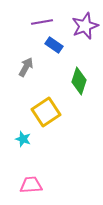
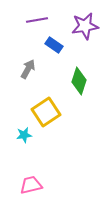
purple line: moved 5 px left, 2 px up
purple star: rotated 12 degrees clockwise
gray arrow: moved 2 px right, 2 px down
cyan star: moved 1 px right, 4 px up; rotated 28 degrees counterclockwise
pink trapezoid: rotated 10 degrees counterclockwise
